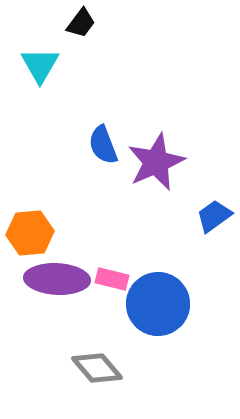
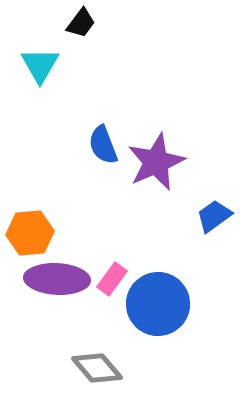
pink rectangle: rotated 68 degrees counterclockwise
